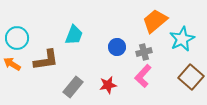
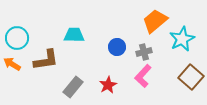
cyan trapezoid: rotated 110 degrees counterclockwise
red star: rotated 18 degrees counterclockwise
